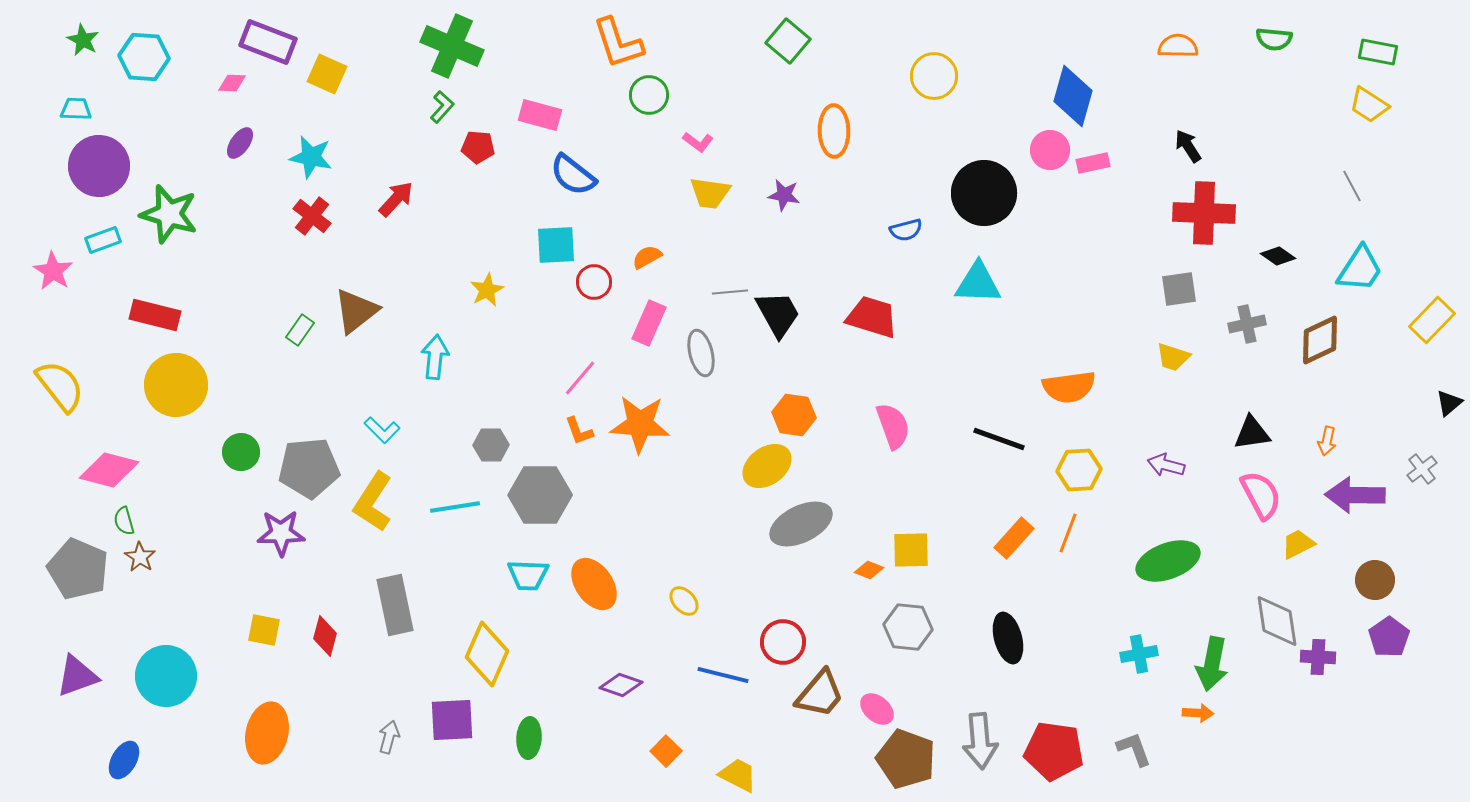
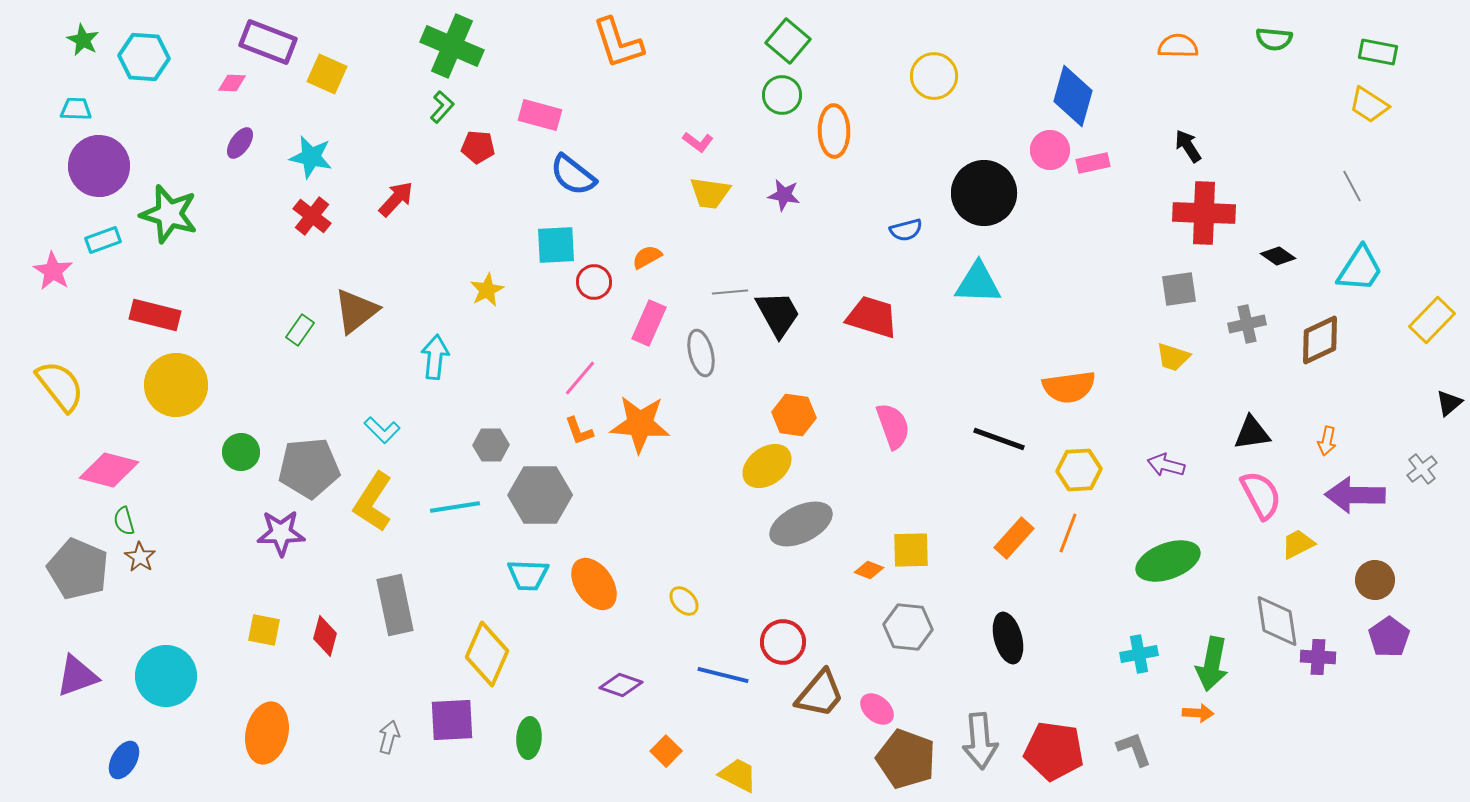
green circle at (649, 95): moved 133 px right
